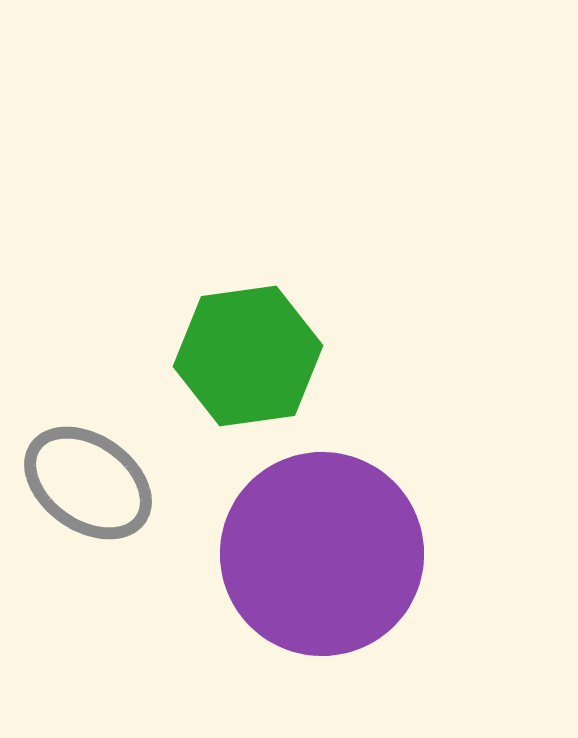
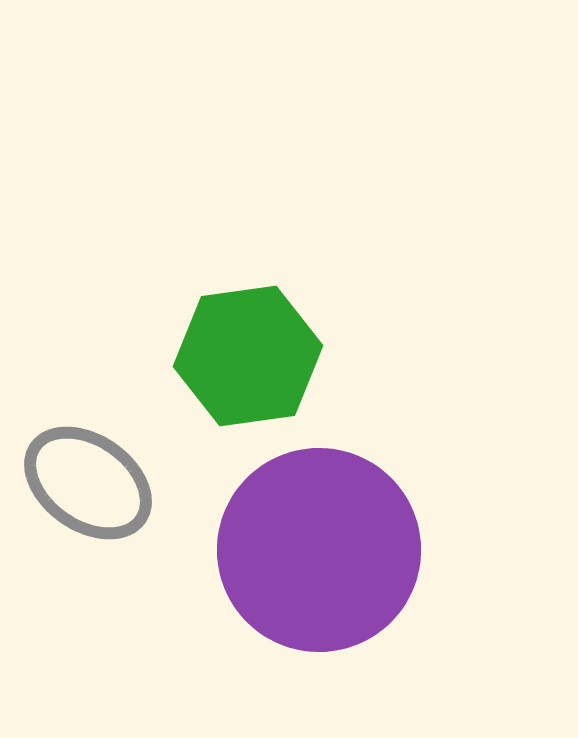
purple circle: moved 3 px left, 4 px up
